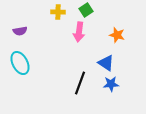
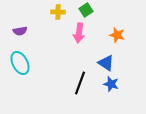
pink arrow: moved 1 px down
blue star: rotated 21 degrees clockwise
